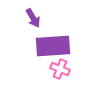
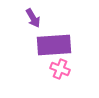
purple rectangle: moved 1 px right, 1 px up
